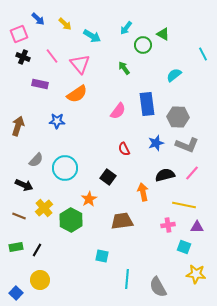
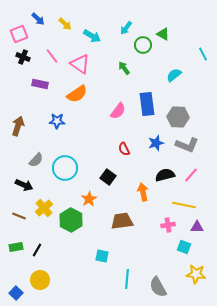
pink triangle at (80, 64): rotated 15 degrees counterclockwise
pink line at (192, 173): moved 1 px left, 2 px down
